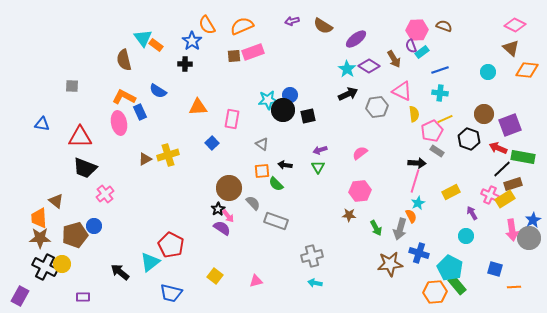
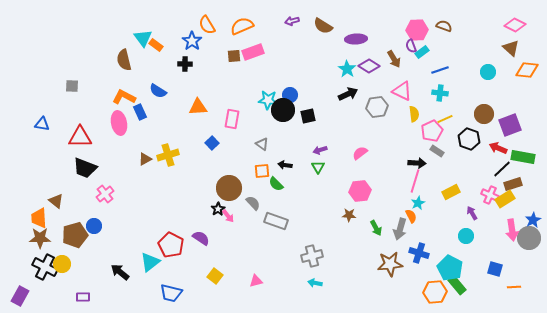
purple ellipse at (356, 39): rotated 35 degrees clockwise
cyan star at (268, 100): rotated 12 degrees clockwise
purple semicircle at (222, 228): moved 21 px left, 10 px down
